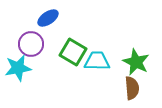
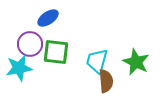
purple circle: moved 1 px left
green square: moved 17 px left; rotated 24 degrees counterclockwise
cyan trapezoid: rotated 76 degrees counterclockwise
cyan star: moved 1 px right
brown semicircle: moved 26 px left, 7 px up
